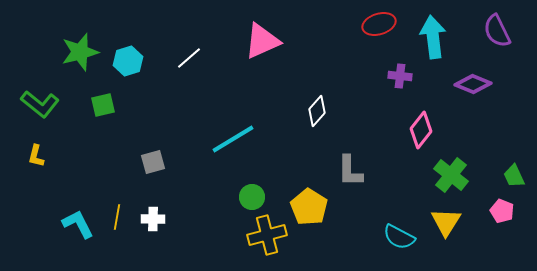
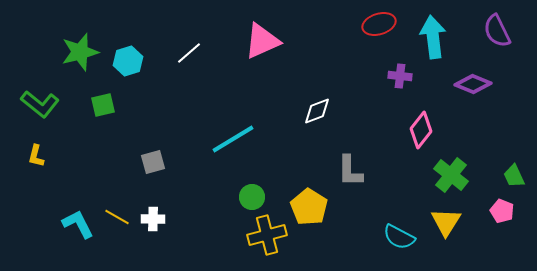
white line: moved 5 px up
white diamond: rotated 28 degrees clockwise
yellow line: rotated 70 degrees counterclockwise
